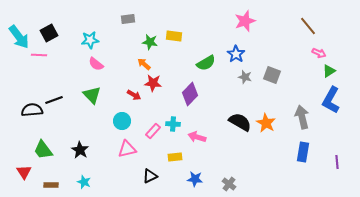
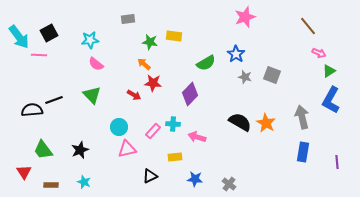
pink star at (245, 21): moved 4 px up
cyan circle at (122, 121): moved 3 px left, 6 px down
black star at (80, 150): rotated 18 degrees clockwise
